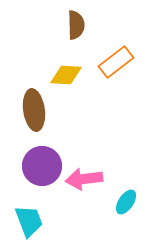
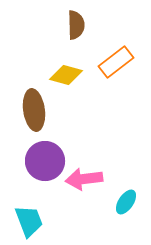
yellow diamond: rotated 12 degrees clockwise
purple circle: moved 3 px right, 5 px up
